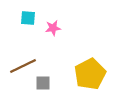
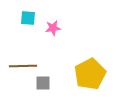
brown line: rotated 24 degrees clockwise
